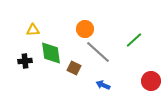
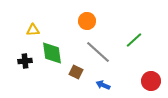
orange circle: moved 2 px right, 8 px up
green diamond: moved 1 px right
brown square: moved 2 px right, 4 px down
